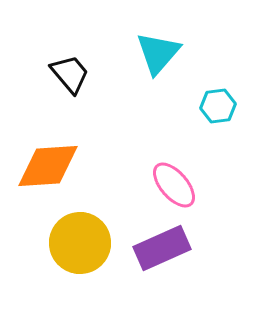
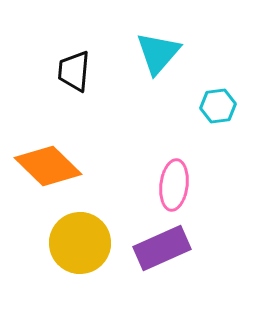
black trapezoid: moved 4 px right, 3 px up; rotated 135 degrees counterclockwise
orange diamond: rotated 48 degrees clockwise
pink ellipse: rotated 48 degrees clockwise
